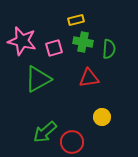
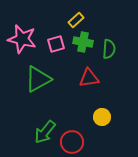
yellow rectangle: rotated 28 degrees counterclockwise
pink star: moved 2 px up
pink square: moved 2 px right, 4 px up
green arrow: rotated 10 degrees counterclockwise
